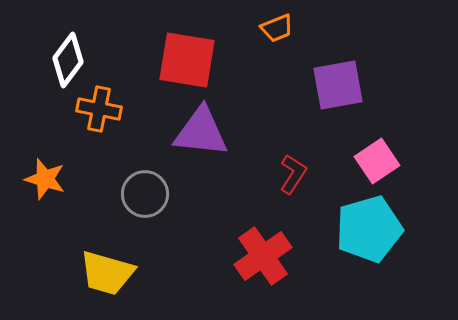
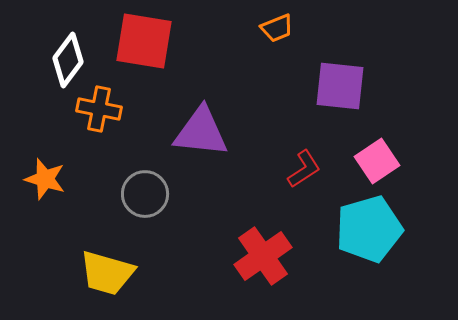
red square: moved 43 px left, 19 px up
purple square: moved 2 px right, 1 px down; rotated 16 degrees clockwise
red L-shape: moved 11 px right, 5 px up; rotated 24 degrees clockwise
